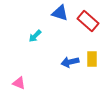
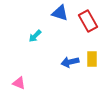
red rectangle: rotated 20 degrees clockwise
